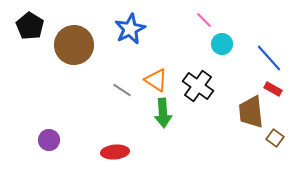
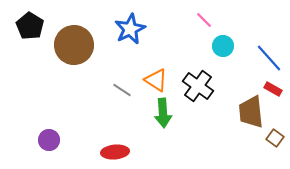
cyan circle: moved 1 px right, 2 px down
